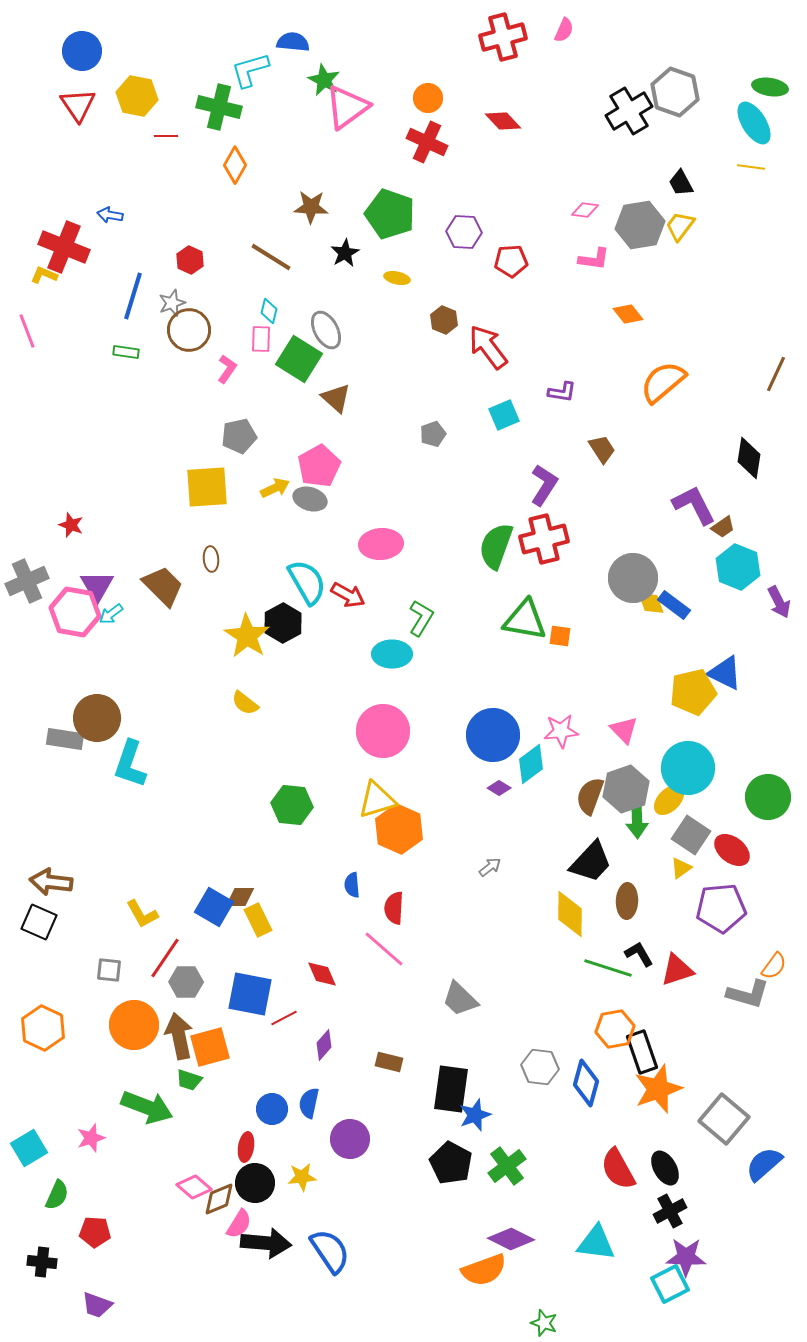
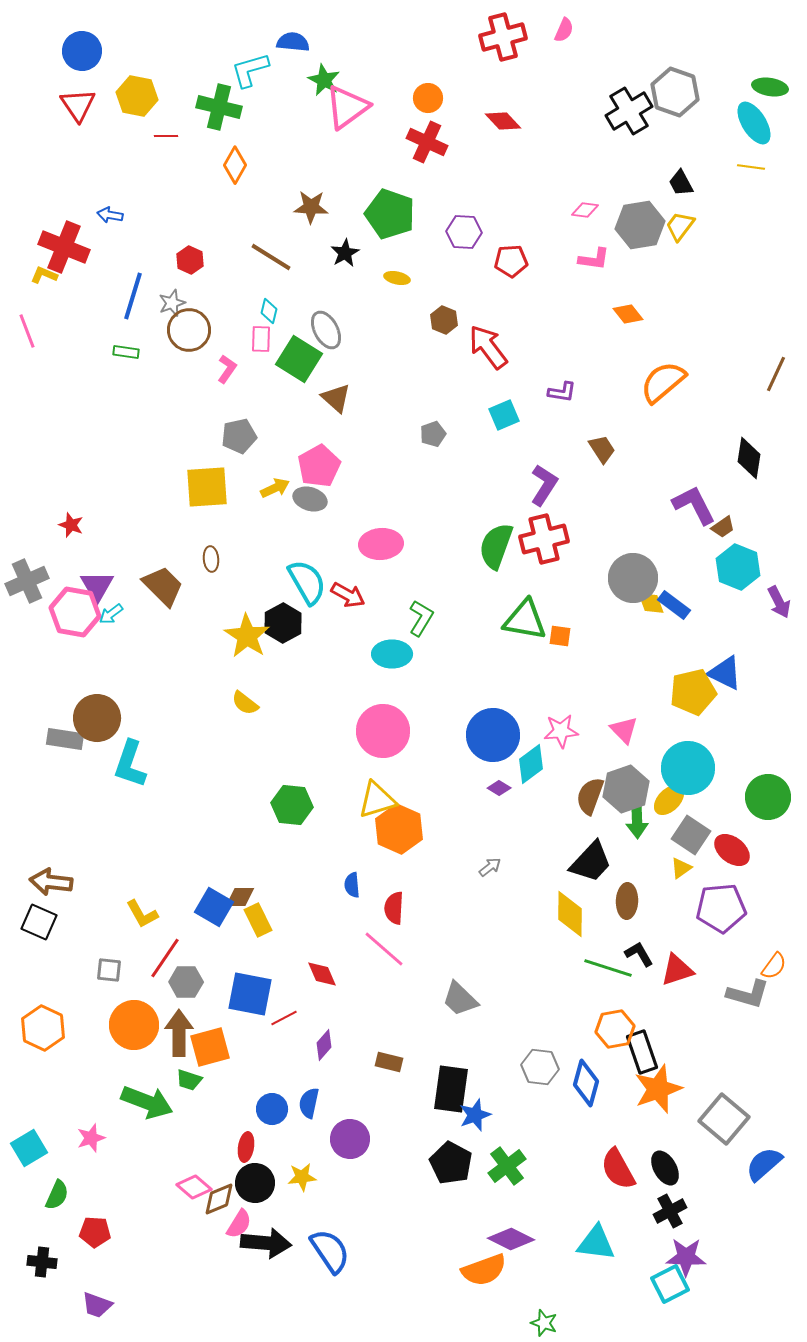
brown arrow at (179, 1036): moved 3 px up; rotated 12 degrees clockwise
green arrow at (147, 1107): moved 5 px up
